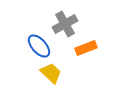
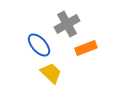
gray cross: moved 2 px right
blue ellipse: moved 1 px up
